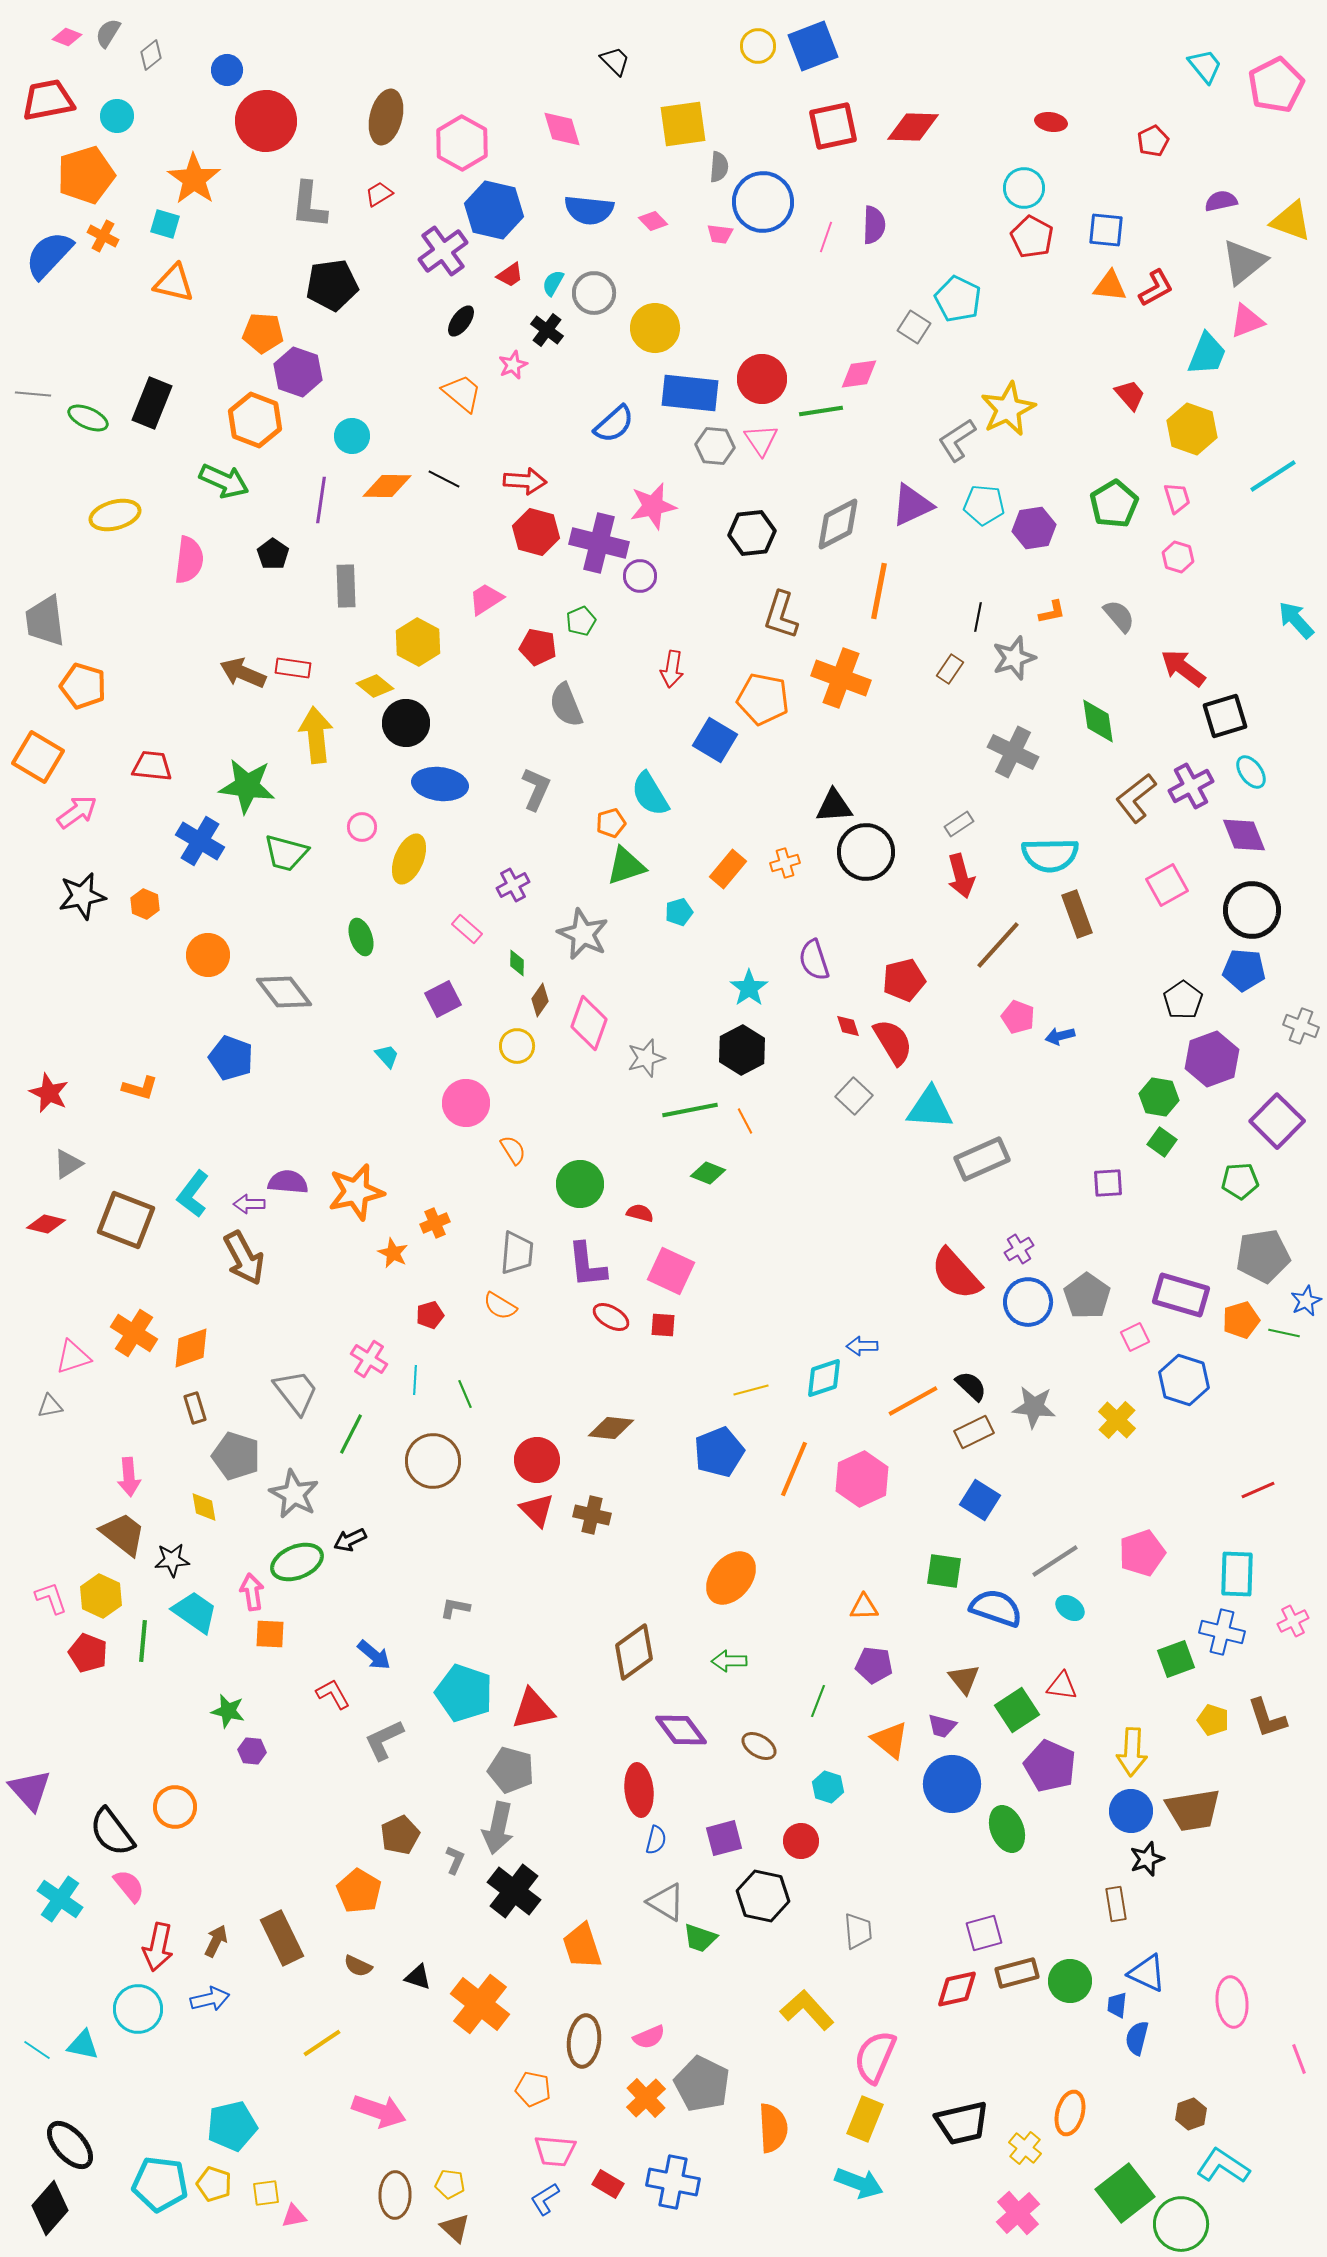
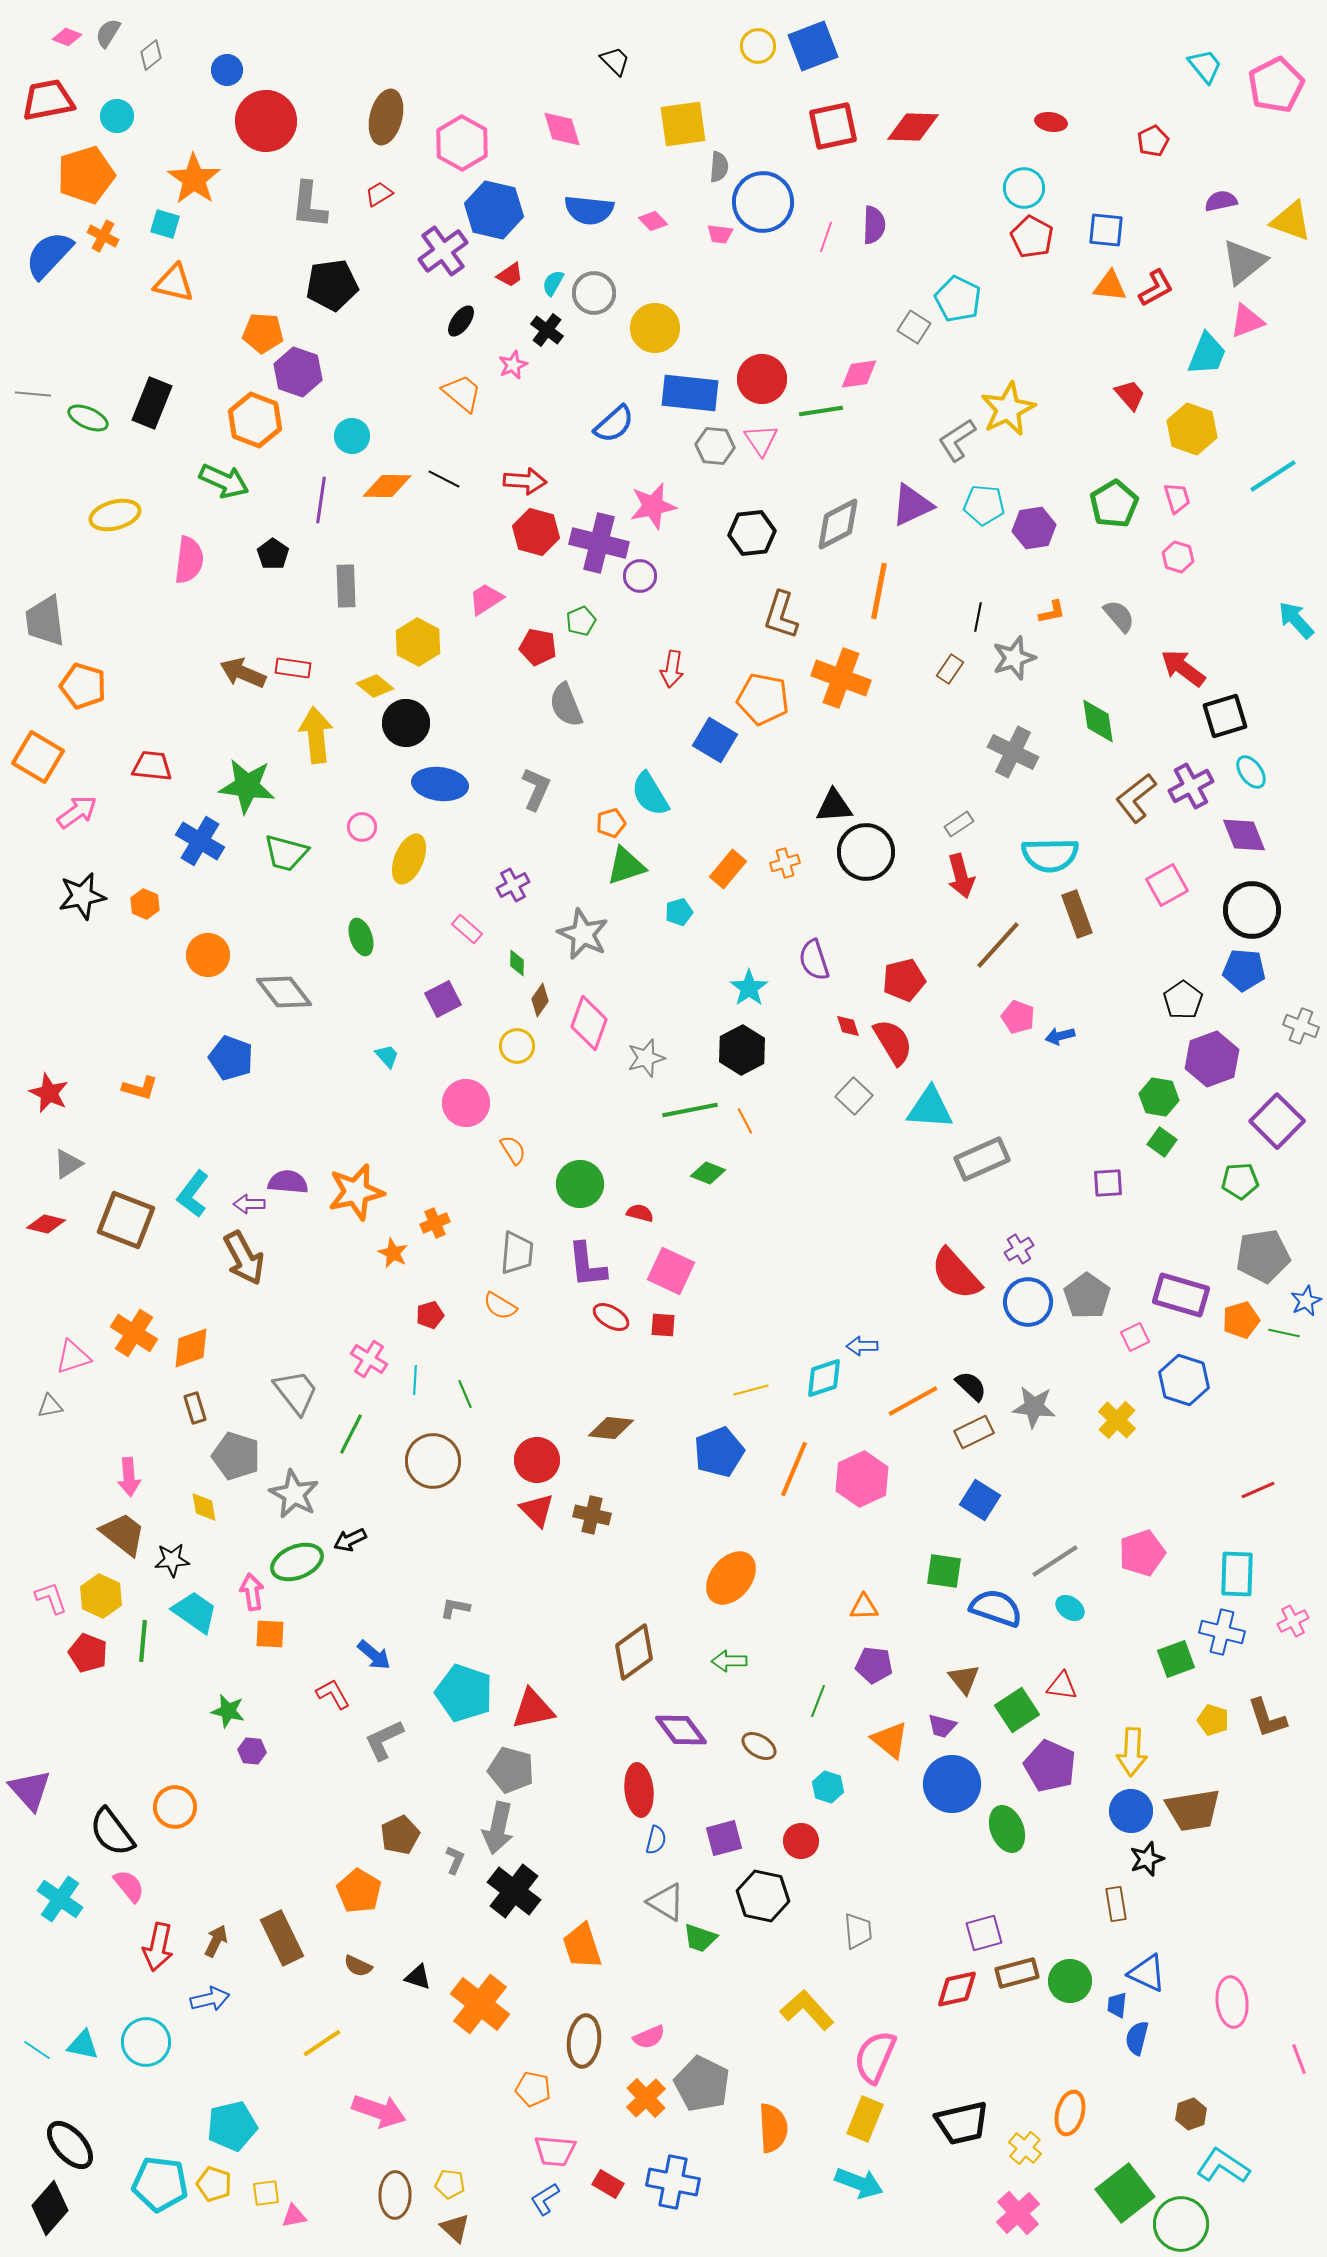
cyan circle at (138, 2009): moved 8 px right, 33 px down
